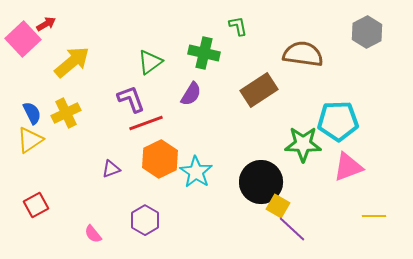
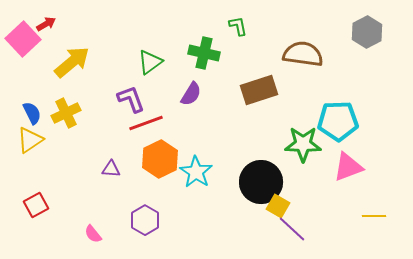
brown rectangle: rotated 15 degrees clockwise
purple triangle: rotated 24 degrees clockwise
